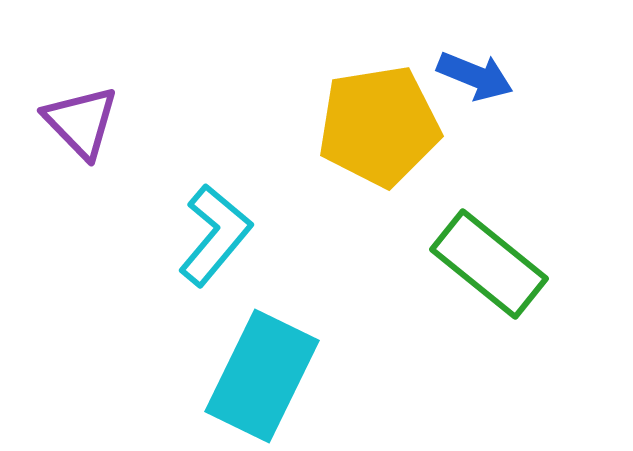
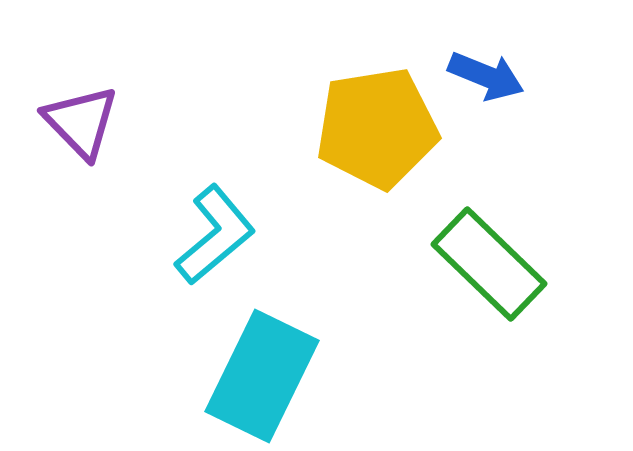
blue arrow: moved 11 px right
yellow pentagon: moved 2 px left, 2 px down
cyan L-shape: rotated 10 degrees clockwise
green rectangle: rotated 5 degrees clockwise
